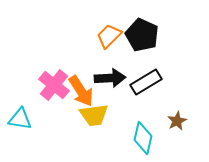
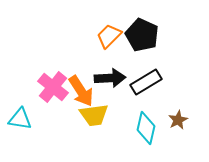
pink cross: moved 1 px left, 2 px down
brown star: moved 1 px right, 1 px up
cyan diamond: moved 3 px right, 10 px up
